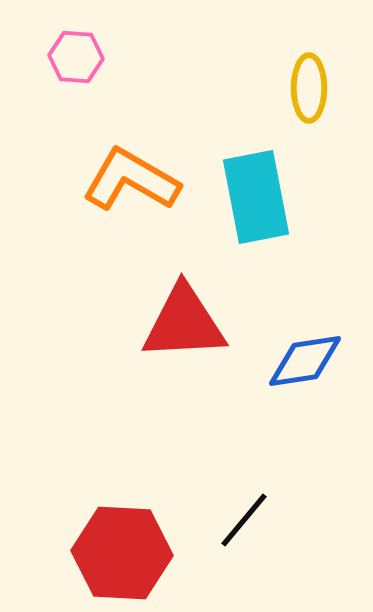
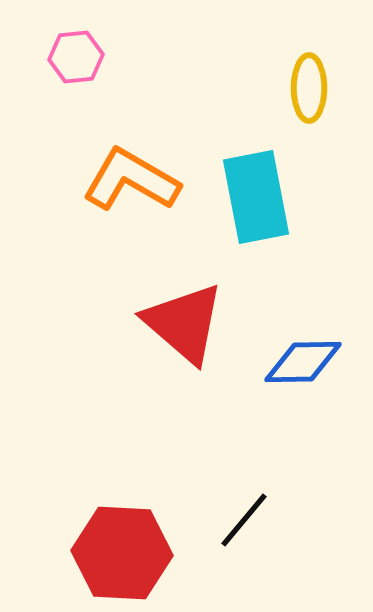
pink hexagon: rotated 10 degrees counterclockwise
red triangle: rotated 44 degrees clockwise
blue diamond: moved 2 px left, 1 px down; rotated 8 degrees clockwise
